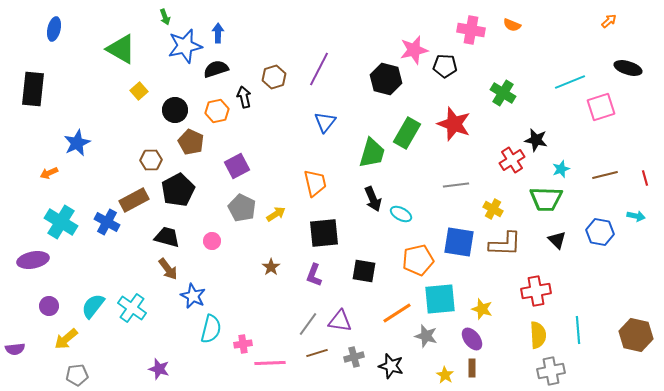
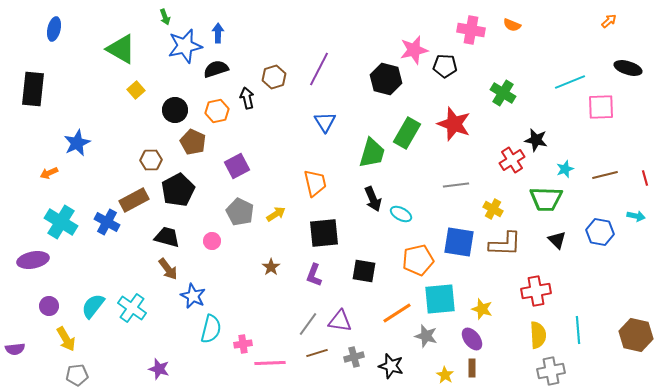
yellow square at (139, 91): moved 3 px left, 1 px up
black arrow at (244, 97): moved 3 px right, 1 px down
pink square at (601, 107): rotated 16 degrees clockwise
blue triangle at (325, 122): rotated 10 degrees counterclockwise
brown pentagon at (191, 142): moved 2 px right
cyan star at (561, 169): moved 4 px right
gray pentagon at (242, 208): moved 2 px left, 4 px down
yellow arrow at (66, 339): rotated 80 degrees counterclockwise
